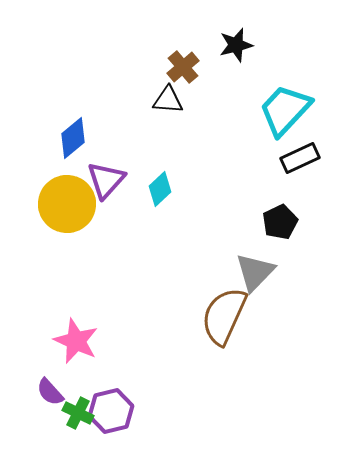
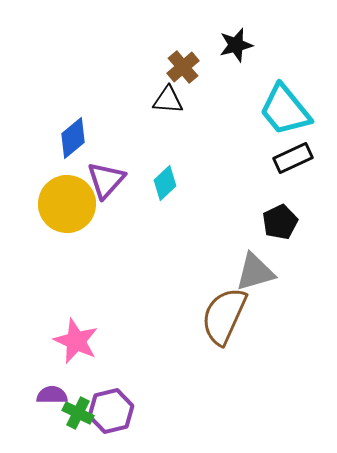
cyan trapezoid: rotated 82 degrees counterclockwise
black rectangle: moved 7 px left
cyan diamond: moved 5 px right, 6 px up
gray triangle: rotated 30 degrees clockwise
purple semicircle: moved 2 px right, 3 px down; rotated 132 degrees clockwise
